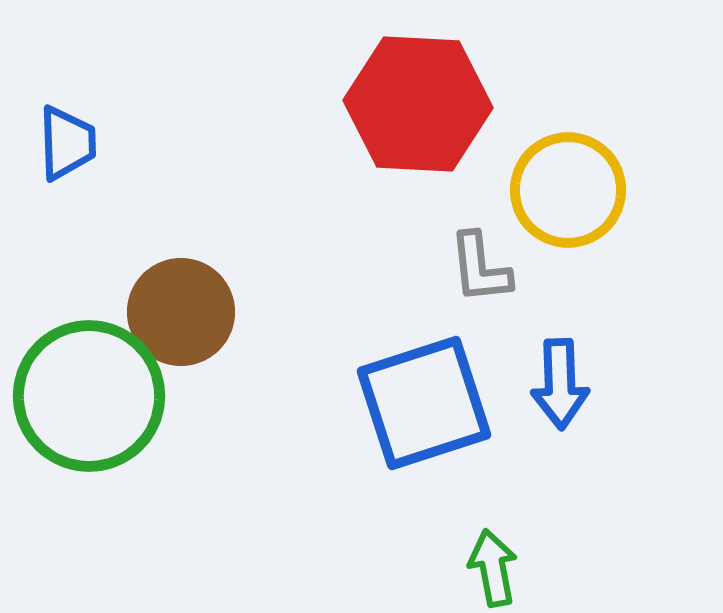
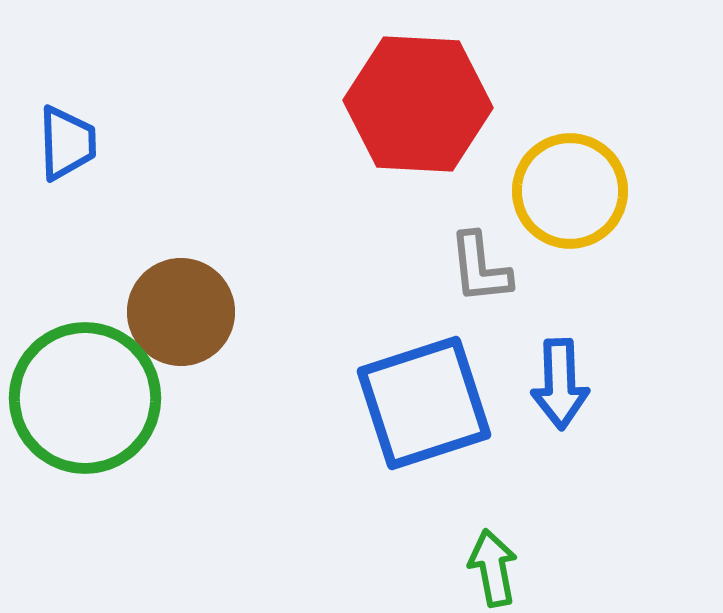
yellow circle: moved 2 px right, 1 px down
green circle: moved 4 px left, 2 px down
